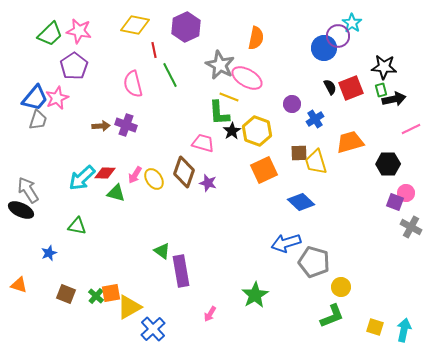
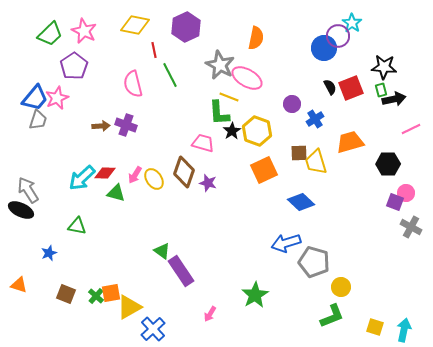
pink star at (79, 31): moved 5 px right; rotated 15 degrees clockwise
purple rectangle at (181, 271): rotated 24 degrees counterclockwise
